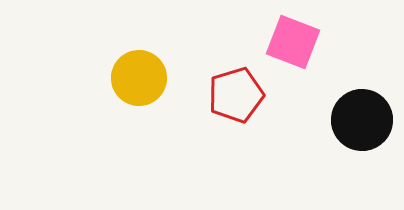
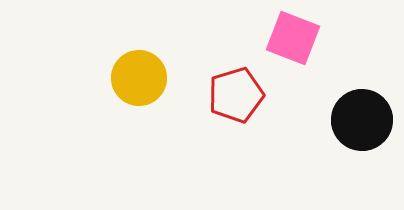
pink square: moved 4 px up
